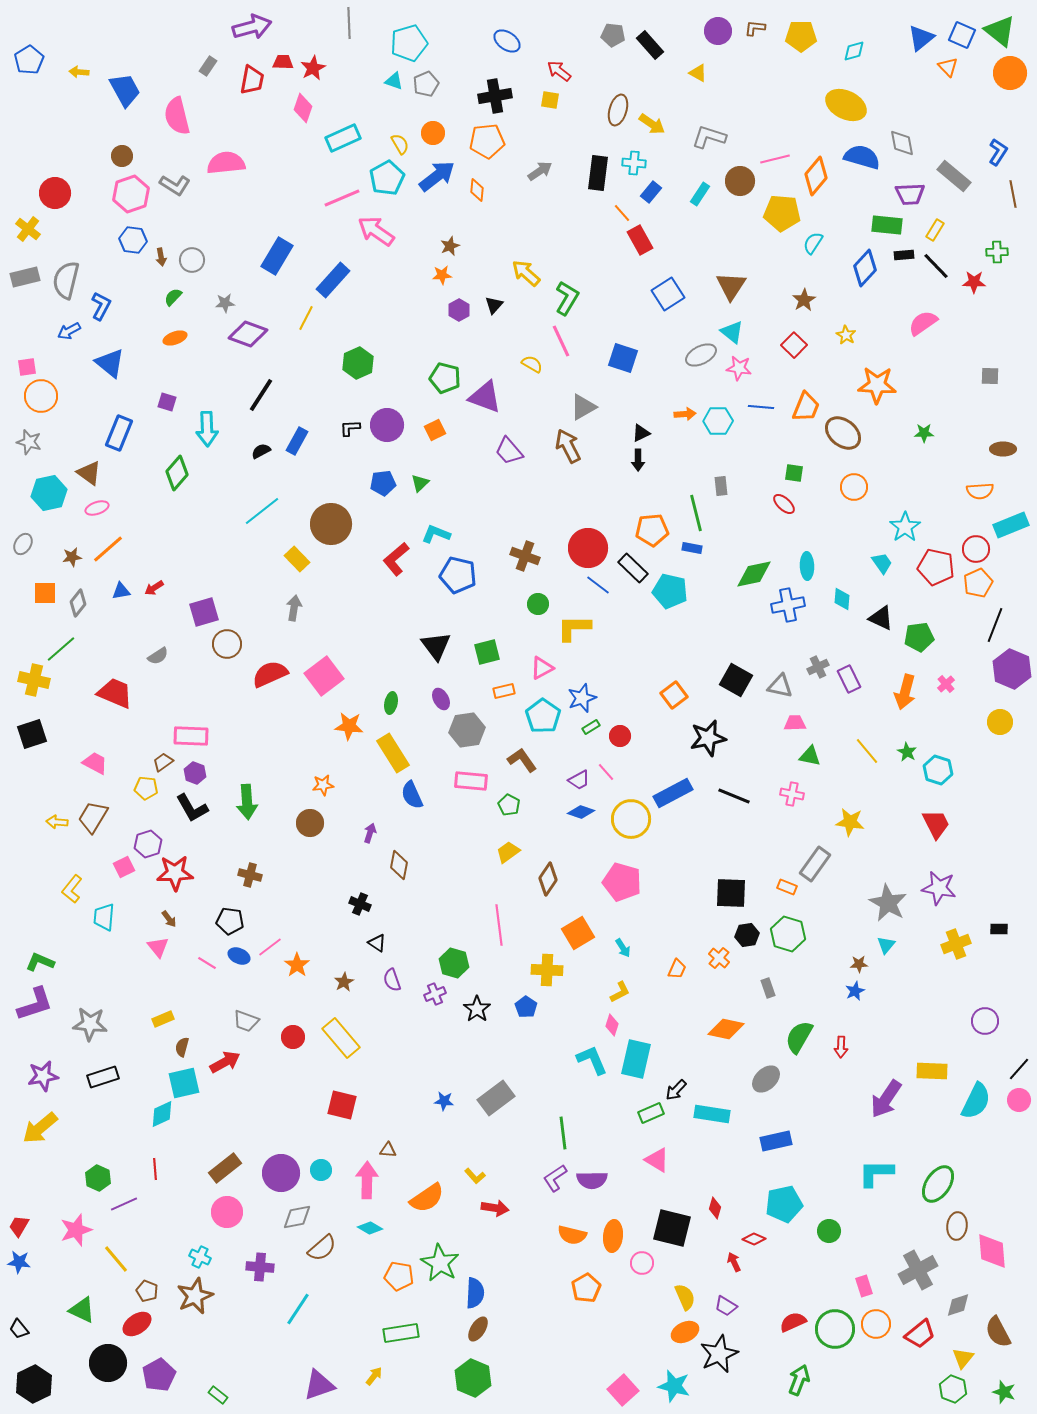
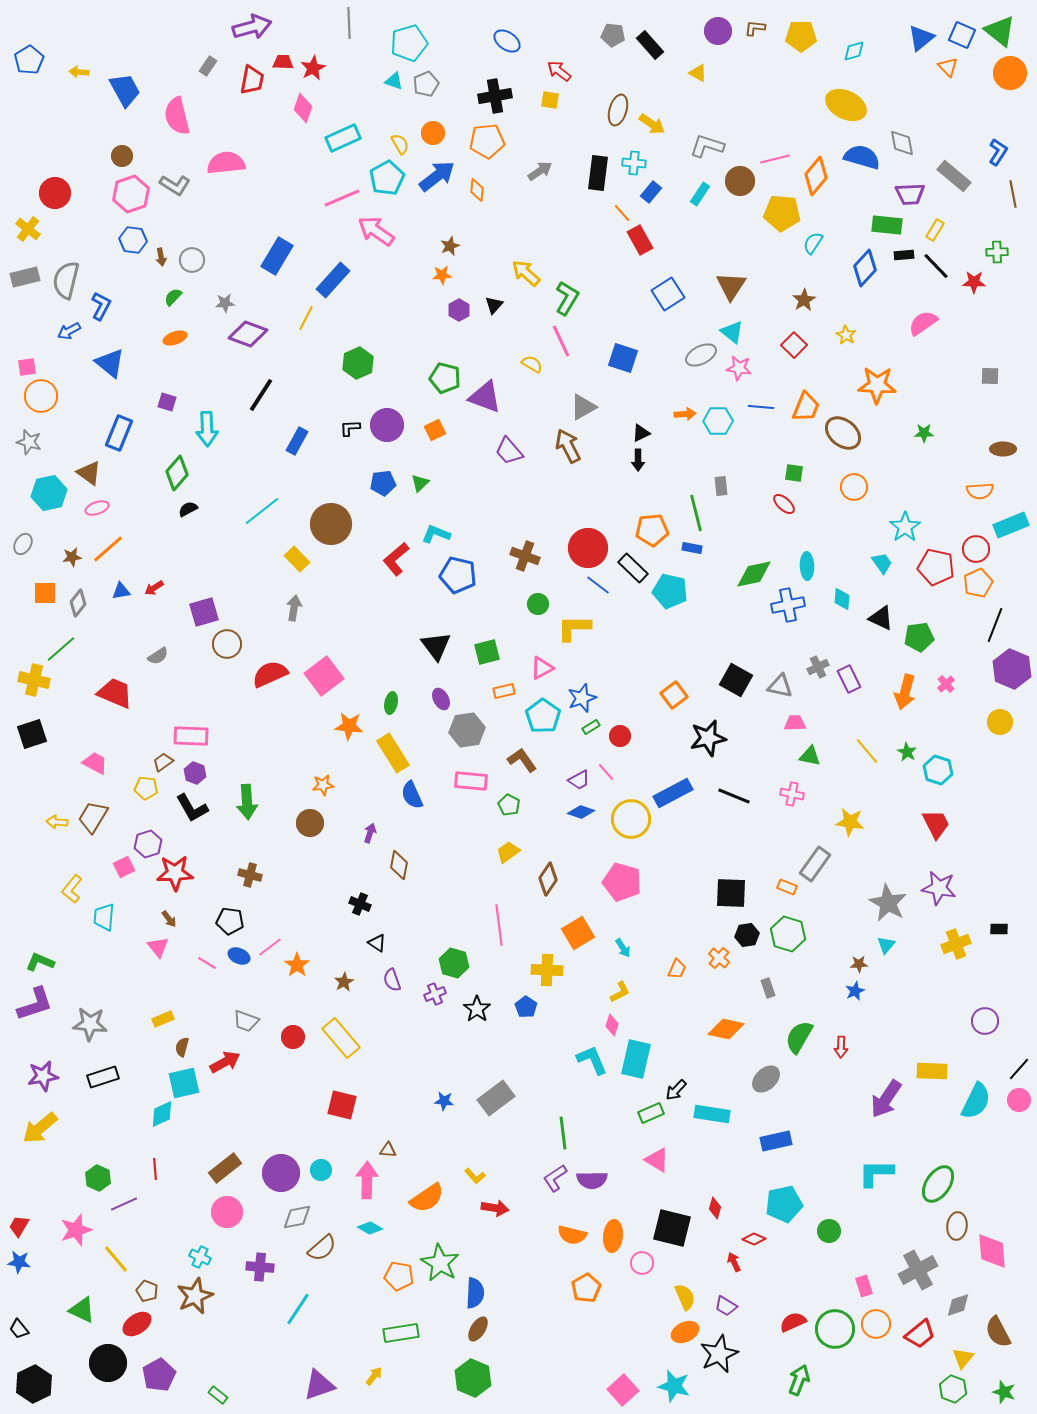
gray L-shape at (709, 137): moved 2 px left, 9 px down
black semicircle at (261, 451): moved 73 px left, 58 px down
